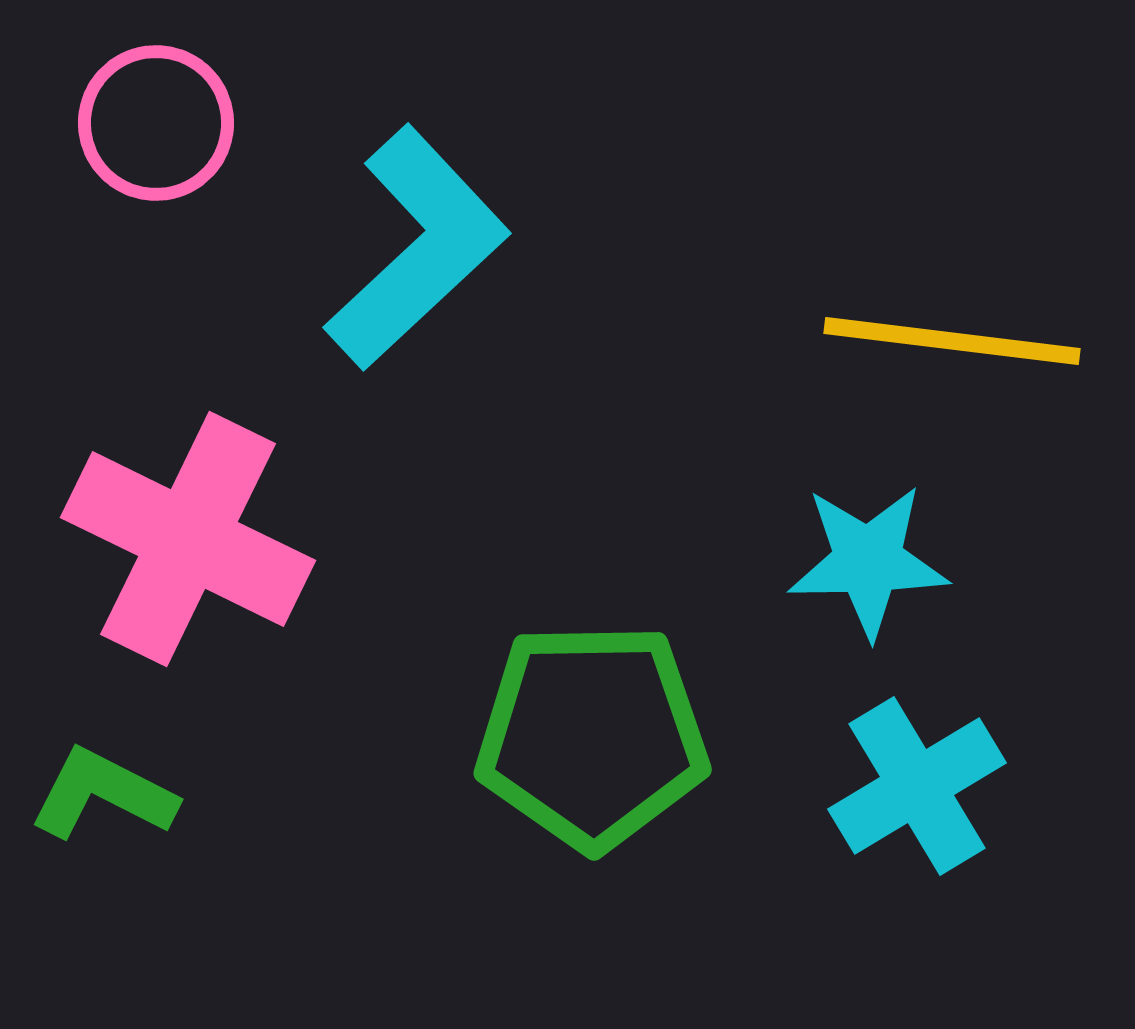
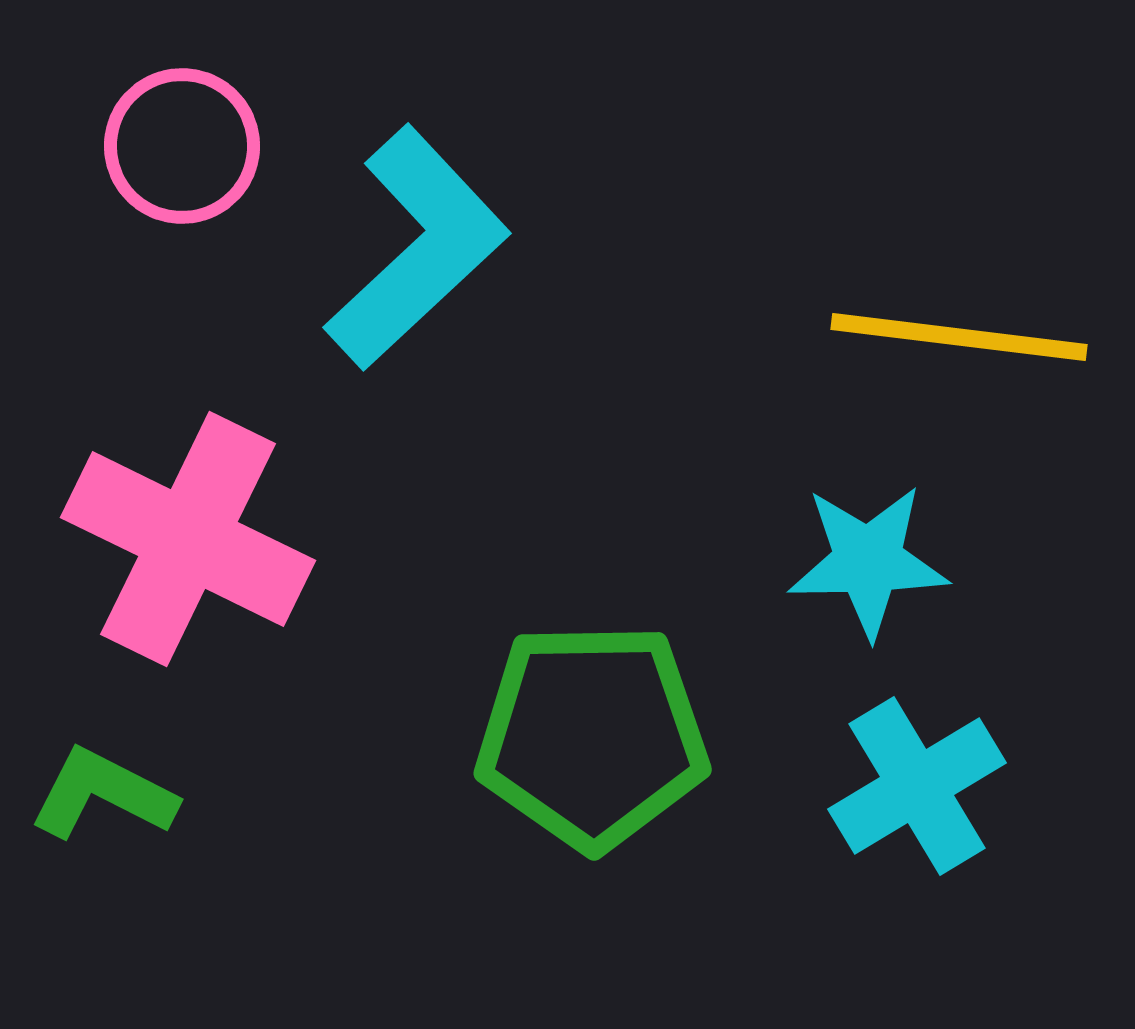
pink circle: moved 26 px right, 23 px down
yellow line: moved 7 px right, 4 px up
